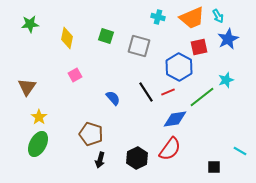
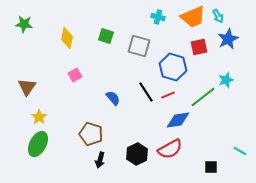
orange trapezoid: moved 1 px right, 1 px up
green star: moved 6 px left; rotated 12 degrees clockwise
blue hexagon: moved 6 px left; rotated 12 degrees counterclockwise
red line: moved 3 px down
green line: moved 1 px right
blue diamond: moved 3 px right, 1 px down
red semicircle: rotated 25 degrees clockwise
black hexagon: moved 4 px up
black square: moved 3 px left
